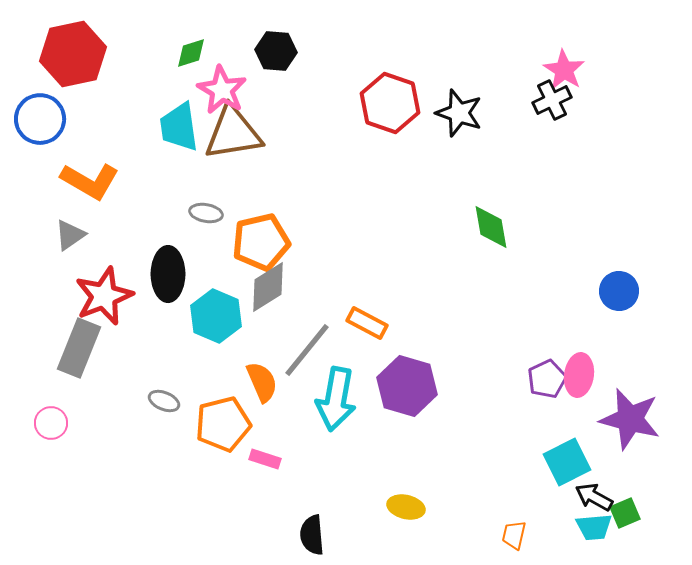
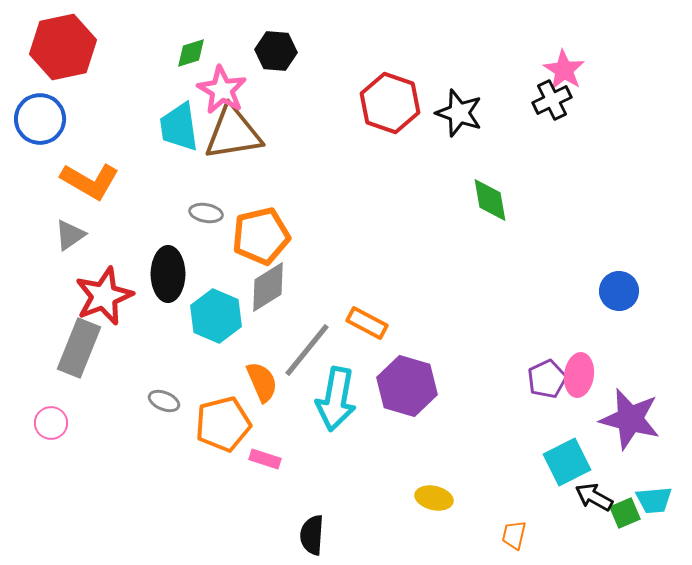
red hexagon at (73, 54): moved 10 px left, 7 px up
green diamond at (491, 227): moved 1 px left, 27 px up
orange pentagon at (261, 242): moved 6 px up
yellow ellipse at (406, 507): moved 28 px right, 9 px up
cyan trapezoid at (594, 527): moved 60 px right, 27 px up
black semicircle at (312, 535): rotated 9 degrees clockwise
